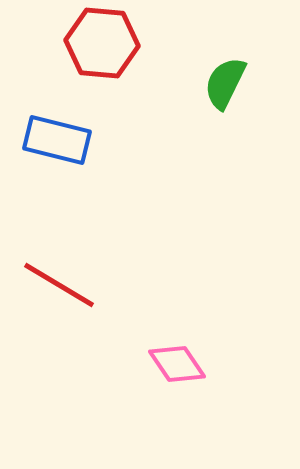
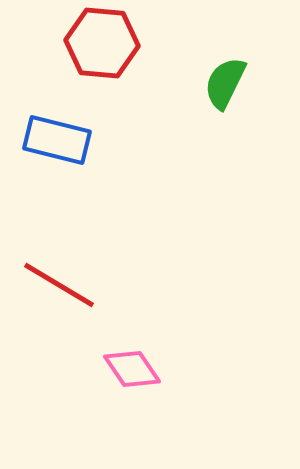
pink diamond: moved 45 px left, 5 px down
